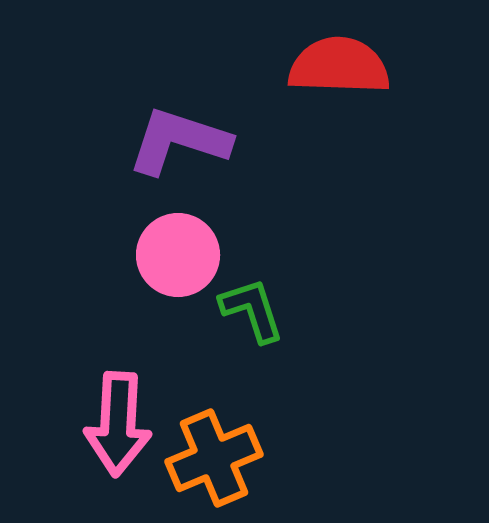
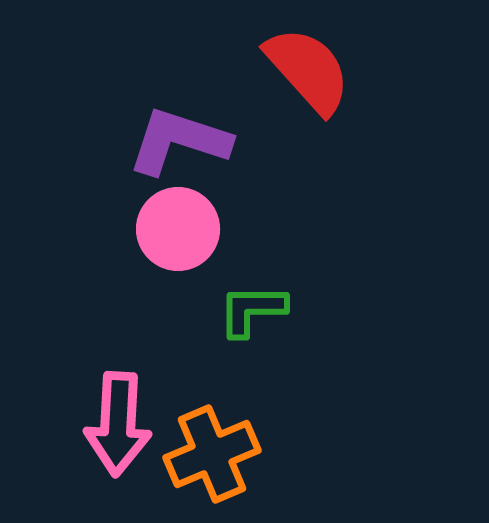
red semicircle: moved 31 px left, 4 px down; rotated 46 degrees clockwise
pink circle: moved 26 px up
green L-shape: rotated 72 degrees counterclockwise
orange cross: moved 2 px left, 4 px up
